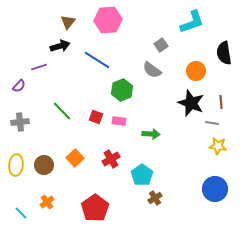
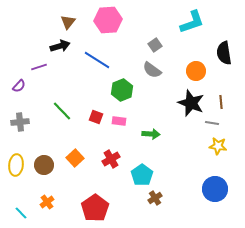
gray square: moved 6 px left
